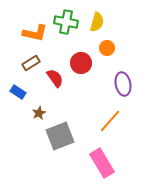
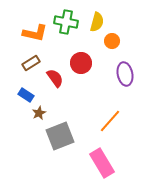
orange circle: moved 5 px right, 7 px up
purple ellipse: moved 2 px right, 10 px up
blue rectangle: moved 8 px right, 3 px down
